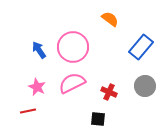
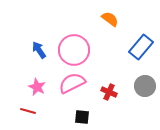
pink circle: moved 1 px right, 3 px down
red line: rotated 28 degrees clockwise
black square: moved 16 px left, 2 px up
